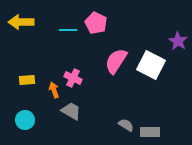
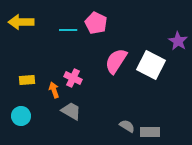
cyan circle: moved 4 px left, 4 px up
gray semicircle: moved 1 px right, 1 px down
